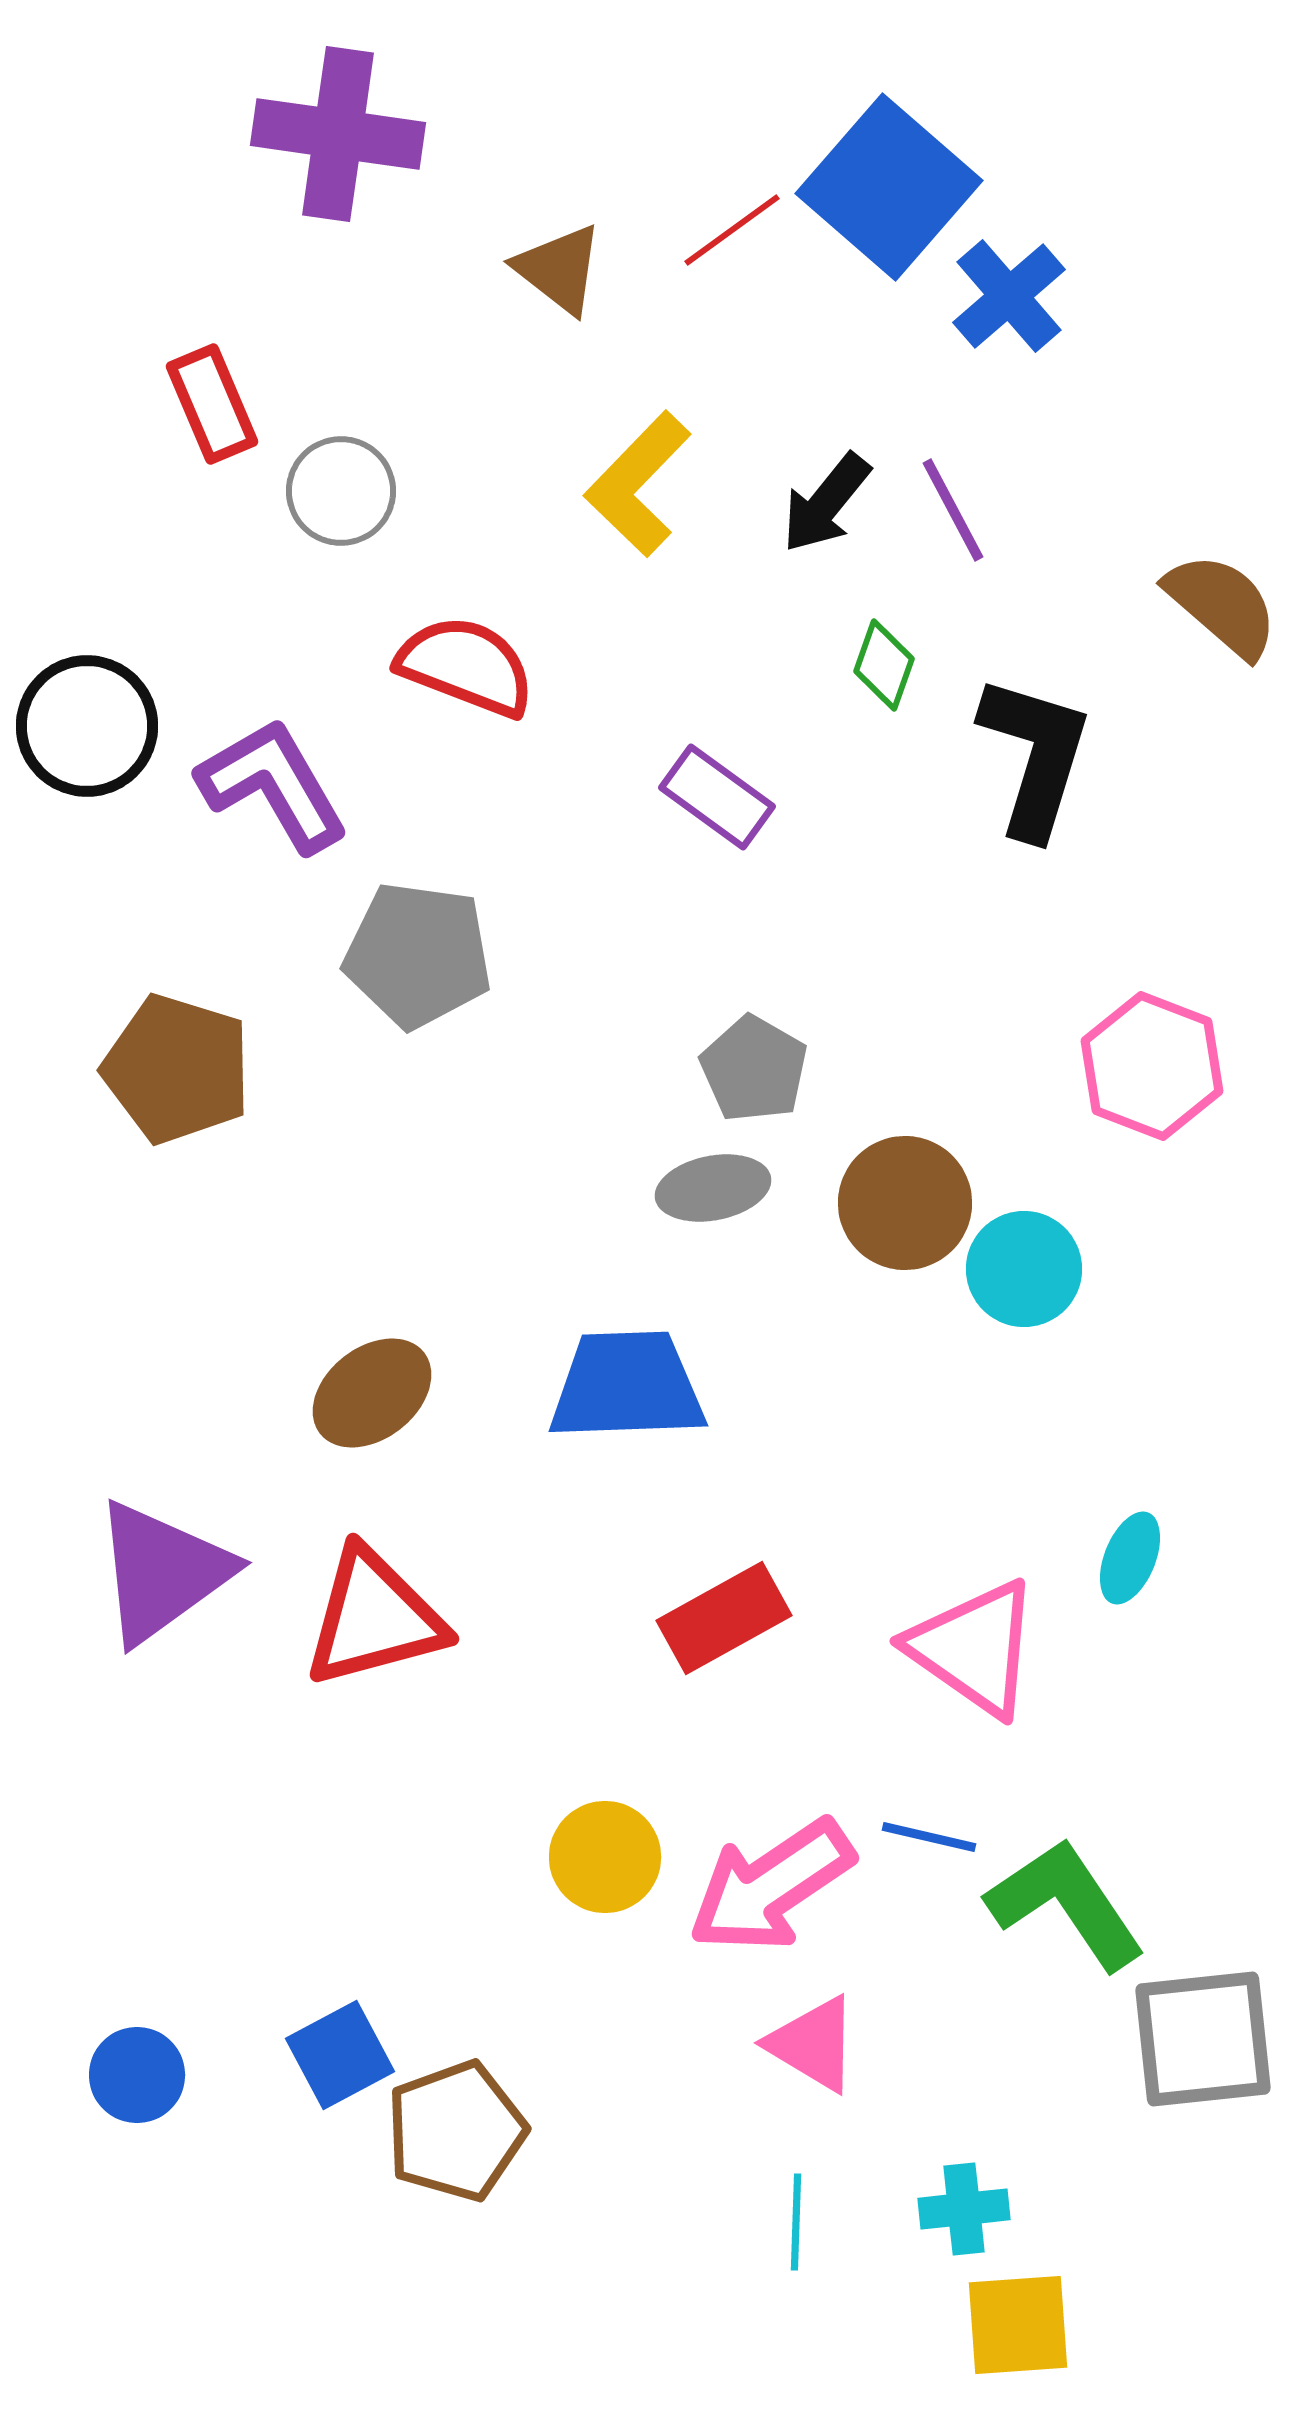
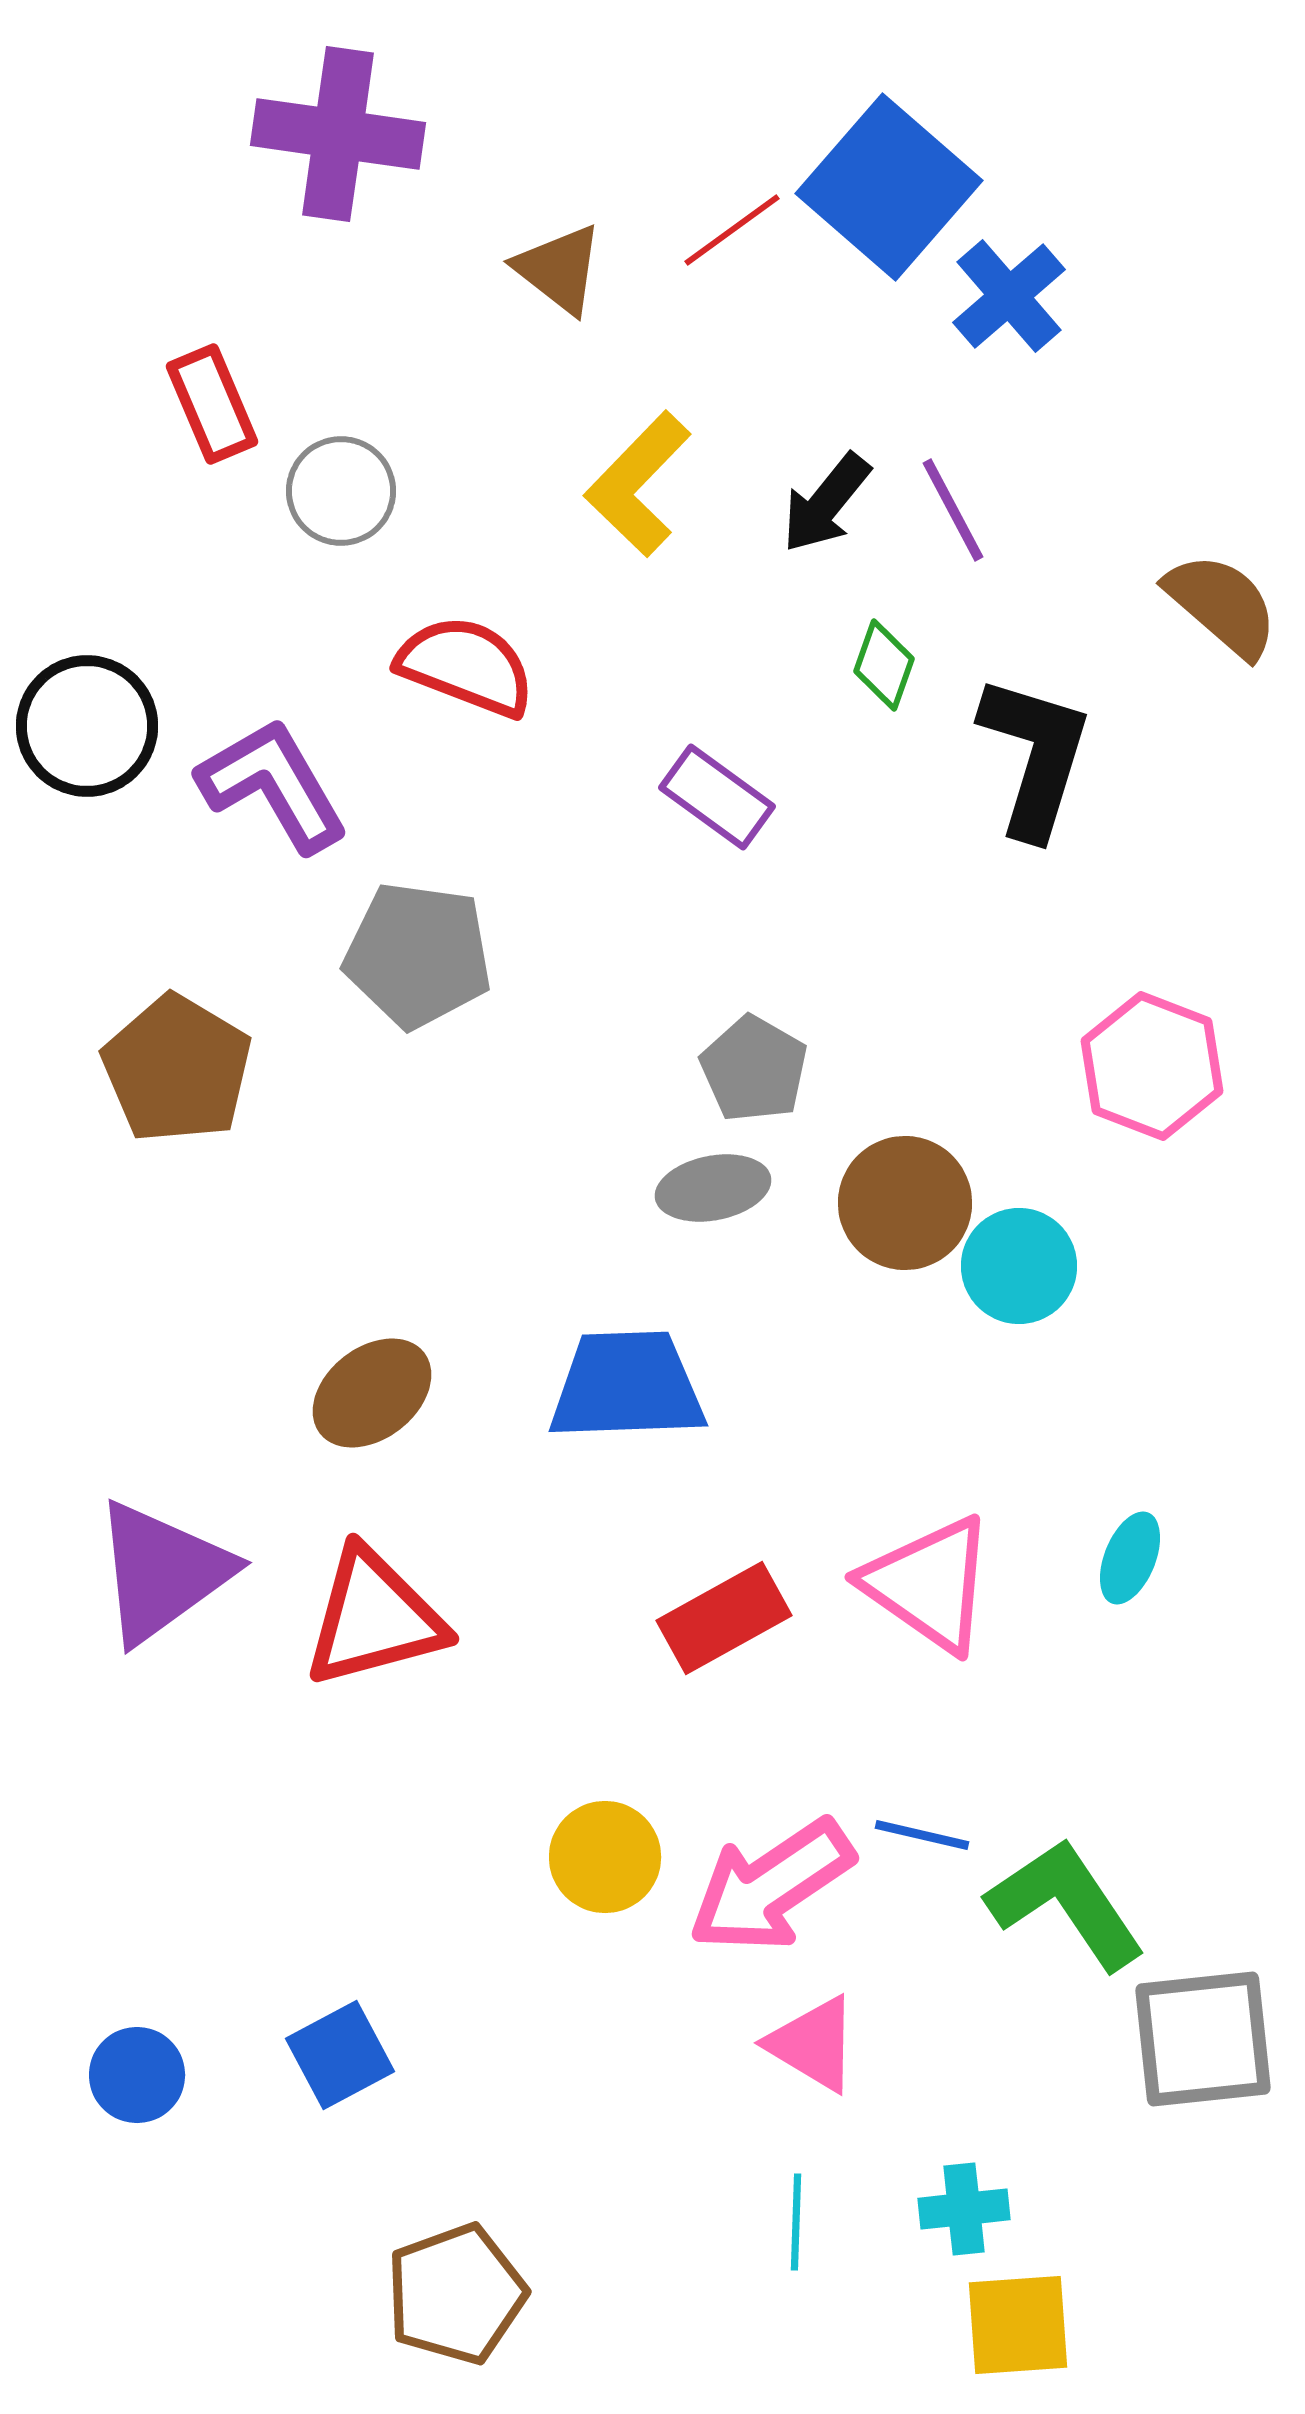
brown pentagon at (177, 1069): rotated 14 degrees clockwise
cyan circle at (1024, 1269): moved 5 px left, 3 px up
pink triangle at (974, 1648): moved 45 px left, 64 px up
blue line at (929, 1837): moved 7 px left, 2 px up
brown pentagon at (456, 2131): moved 163 px down
